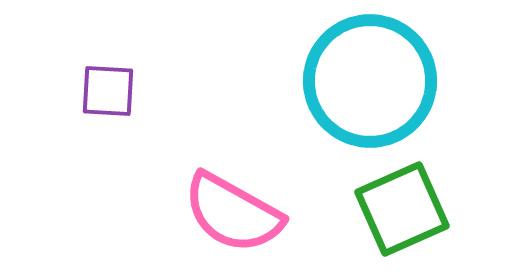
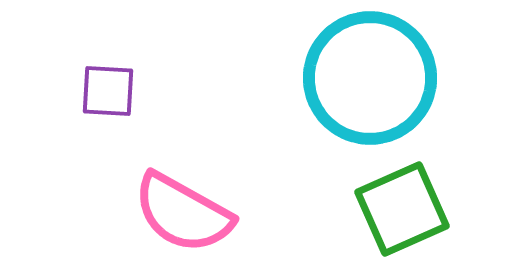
cyan circle: moved 3 px up
pink semicircle: moved 50 px left
